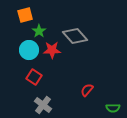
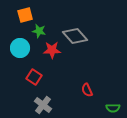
green star: rotated 24 degrees counterclockwise
cyan circle: moved 9 px left, 2 px up
red semicircle: rotated 64 degrees counterclockwise
